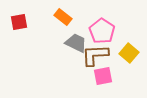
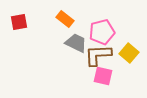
orange rectangle: moved 2 px right, 2 px down
pink pentagon: moved 1 px down; rotated 25 degrees clockwise
brown L-shape: moved 3 px right
pink square: rotated 24 degrees clockwise
